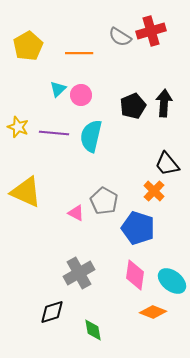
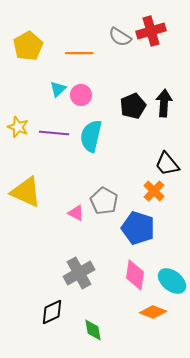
black diamond: rotated 8 degrees counterclockwise
